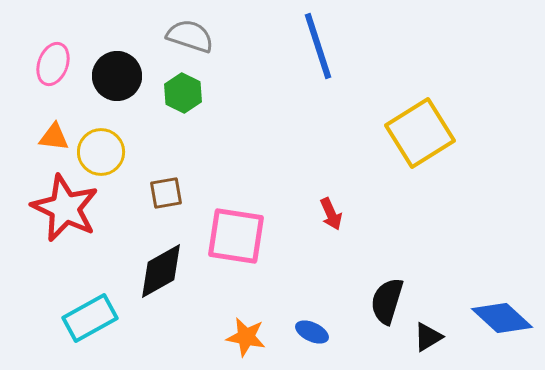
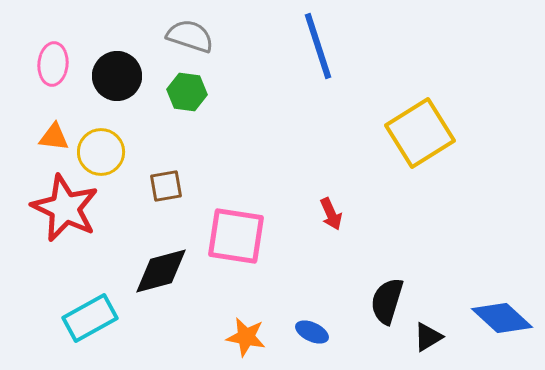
pink ellipse: rotated 15 degrees counterclockwise
green hexagon: moved 4 px right, 1 px up; rotated 18 degrees counterclockwise
brown square: moved 7 px up
black diamond: rotated 14 degrees clockwise
